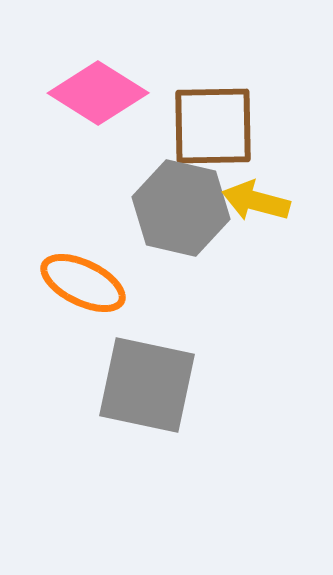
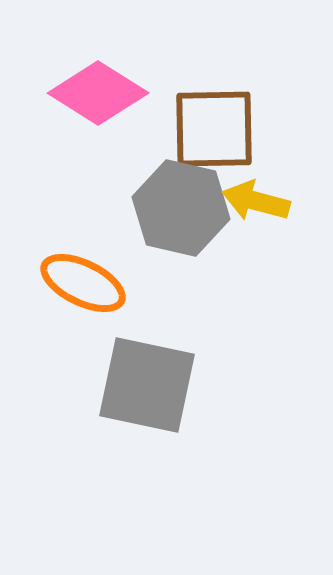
brown square: moved 1 px right, 3 px down
